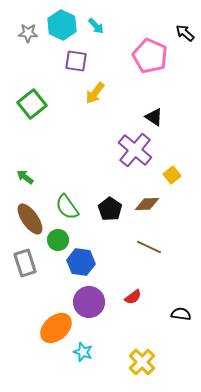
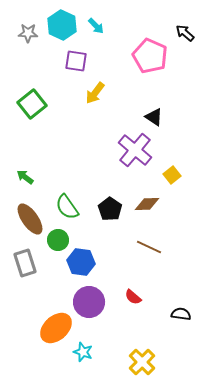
red semicircle: rotated 78 degrees clockwise
